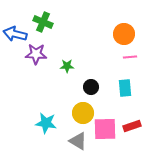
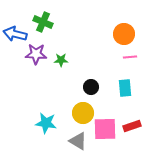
green star: moved 6 px left, 6 px up
